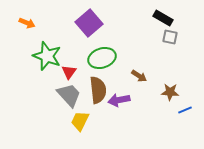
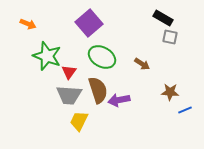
orange arrow: moved 1 px right, 1 px down
green ellipse: moved 1 px up; rotated 48 degrees clockwise
brown arrow: moved 3 px right, 12 px up
brown semicircle: rotated 12 degrees counterclockwise
gray trapezoid: rotated 136 degrees clockwise
yellow trapezoid: moved 1 px left
